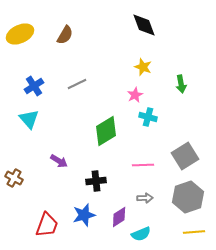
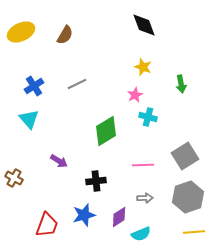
yellow ellipse: moved 1 px right, 2 px up
